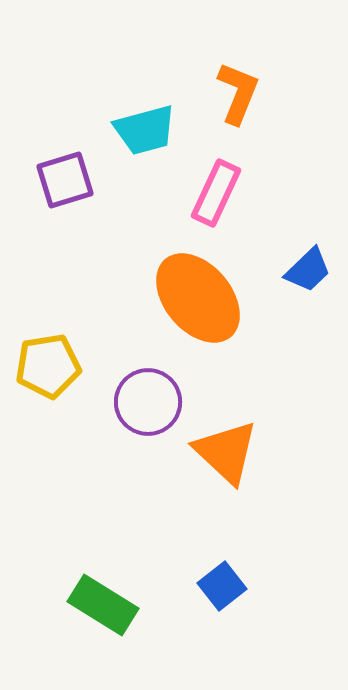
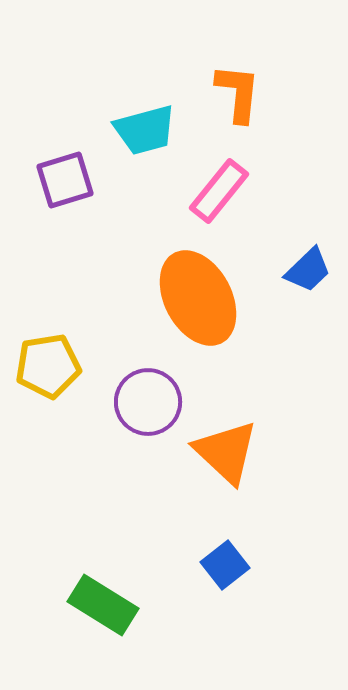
orange L-shape: rotated 16 degrees counterclockwise
pink rectangle: moved 3 px right, 2 px up; rotated 14 degrees clockwise
orange ellipse: rotated 12 degrees clockwise
blue square: moved 3 px right, 21 px up
